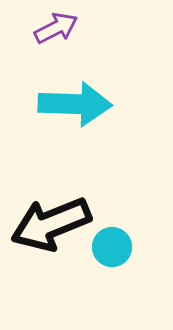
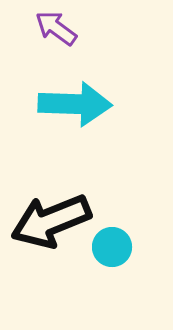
purple arrow: rotated 117 degrees counterclockwise
black arrow: moved 3 px up
